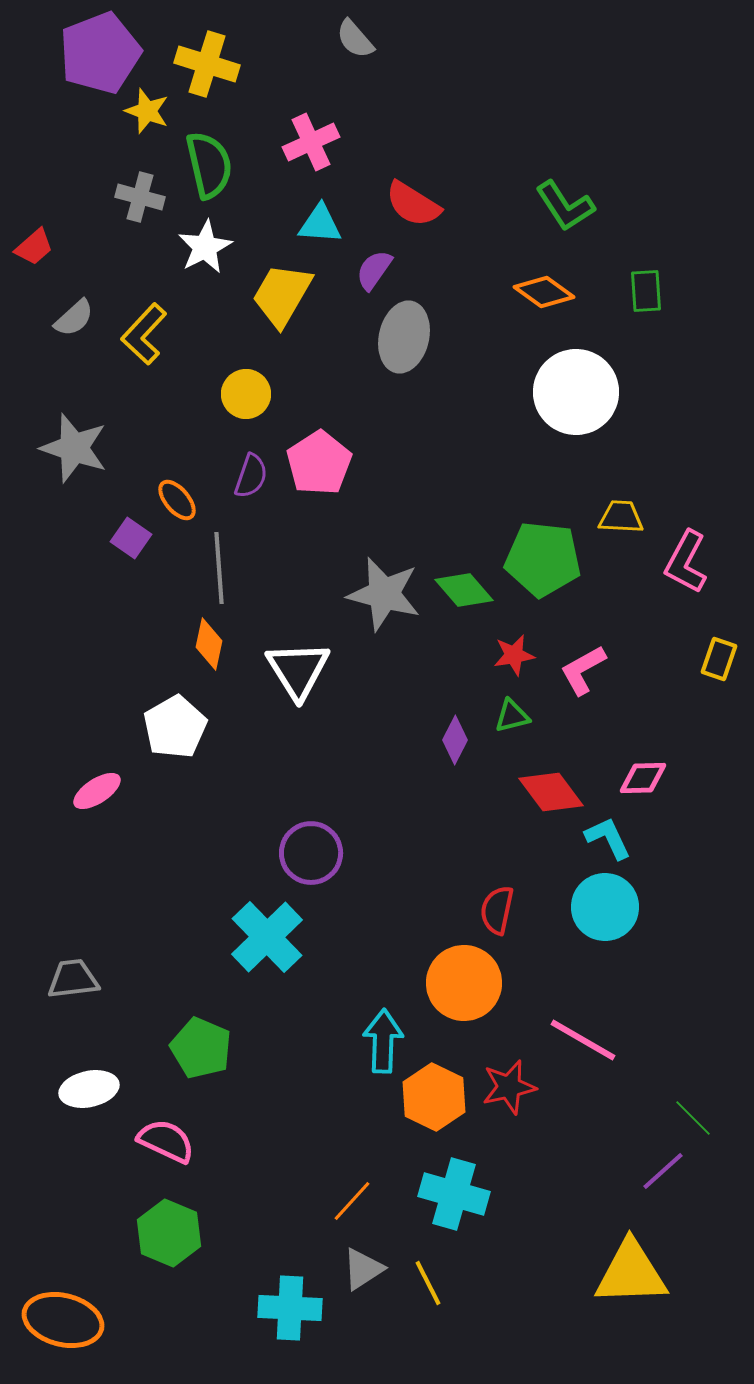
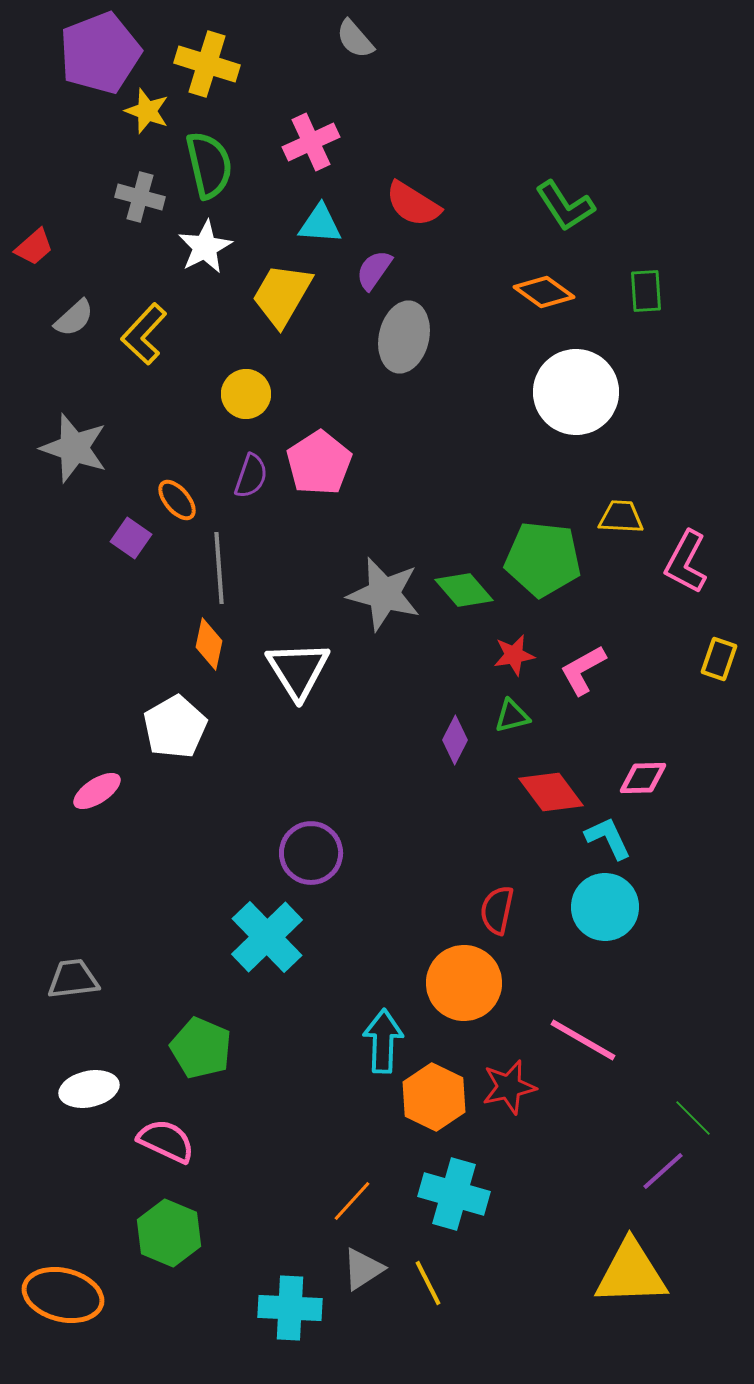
orange ellipse at (63, 1320): moved 25 px up
